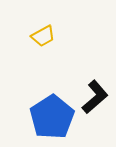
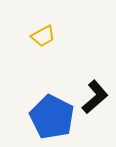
blue pentagon: rotated 12 degrees counterclockwise
